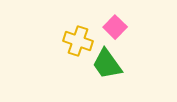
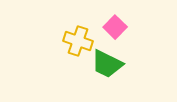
green trapezoid: rotated 28 degrees counterclockwise
